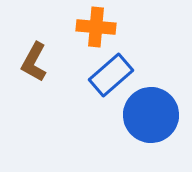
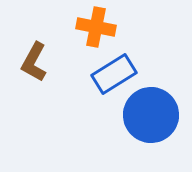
orange cross: rotated 6 degrees clockwise
blue rectangle: moved 3 px right, 1 px up; rotated 9 degrees clockwise
